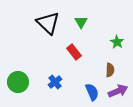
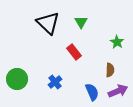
green circle: moved 1 px left, 3 px up
